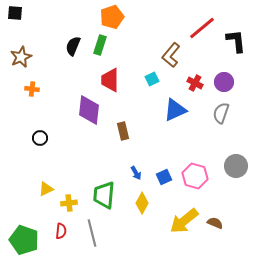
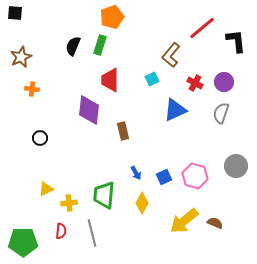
green pentagon: moved 1 px left, 2 px down; rotated 20 degrees counterclockwise
